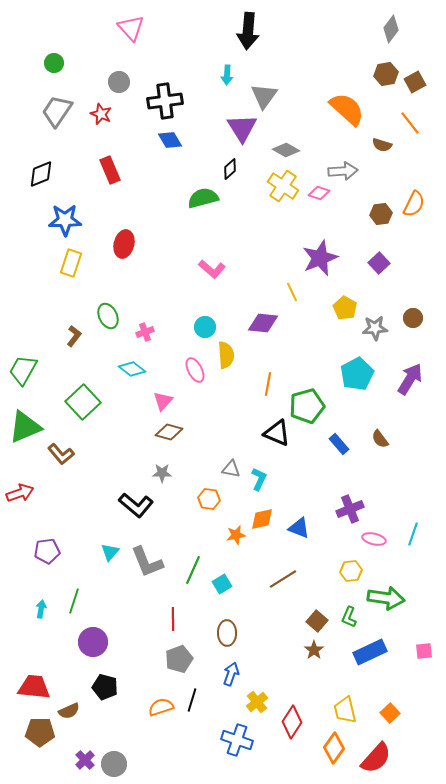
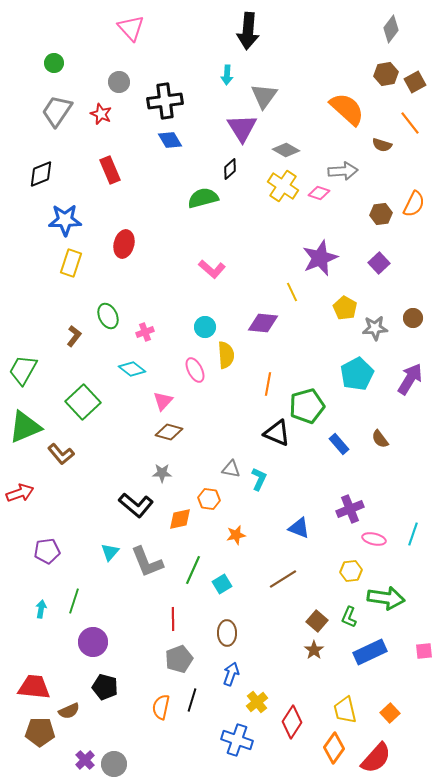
orange diamond at (262, 519): moved 82 px left
orange semicircle at (161, 707): rotated 60 degrees counterclockwise
